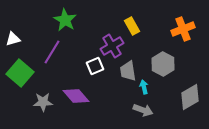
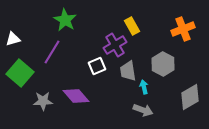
purple cross: moved 3 px right, 1 px up
white square: moved 2 px right
gray star: moved 1 px up
